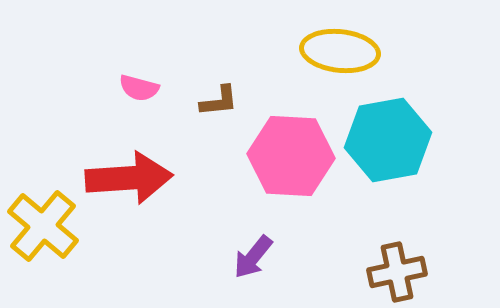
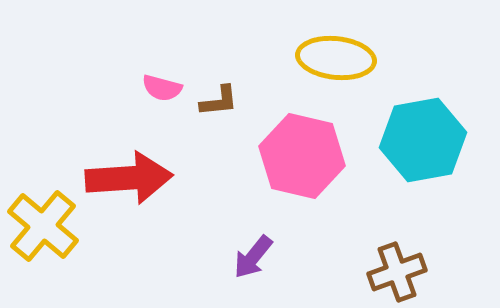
yellow ellipse: moved 4 px left, 7 px down
pink semicircle: moved 23 px right
cyan hexagon: moved 35 px right
pink hexagon: moved 11 px right; rotated 10 degrees clockwise
brown cross: rotated 8 degrees counterclockwise
